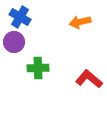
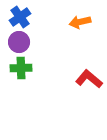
blue cross: rotated 25 degrees clockwise
purple circle: moved 5 px right
green cross: moved 17 px left
